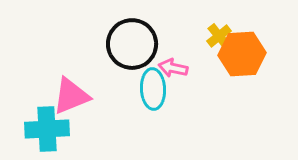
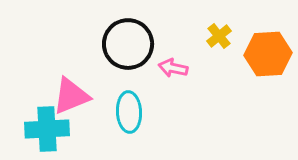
black circle: moved 4 px left
orange hexagon: moved 26 px right
cyan ellipse: moved 24 px left, 23 px down
